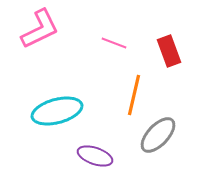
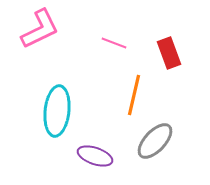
red rectangle: moved 2 px down
cyan ellipse: rotated 69 degrees counterclockwise
gray ellipse: moved 3 px left, 6 px down
